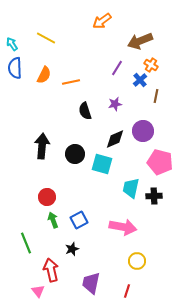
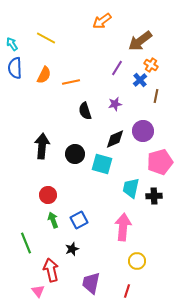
brown arrow: rotated 15 degrees counterclockwise
pink pentagon: rotated 30 degrees counterclockwise
red circle: moved 1 px right, 2 px up
pink arrow: rotated 96 degrees counterclockwise
